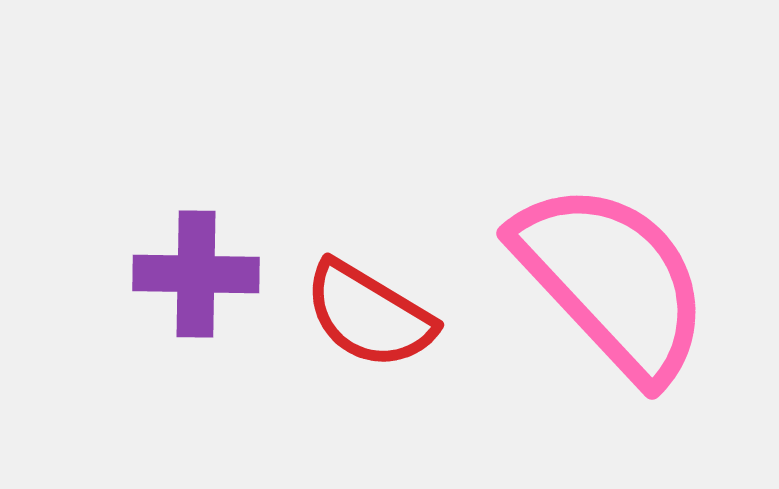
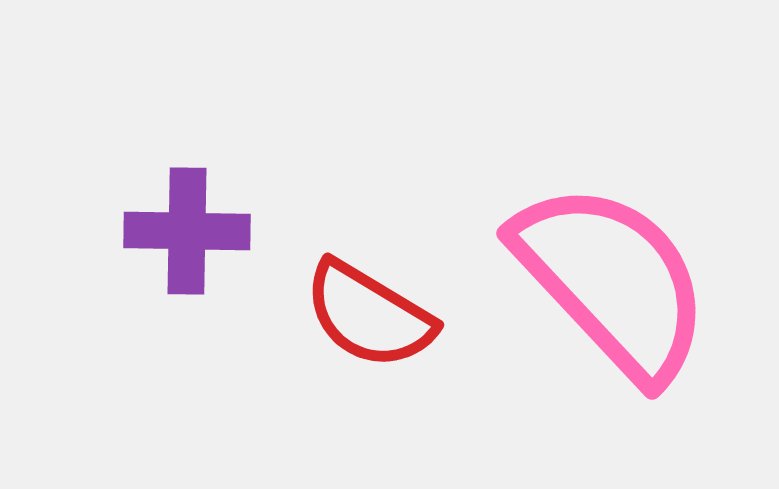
purple cross: moved 9 px left, 43 px up
